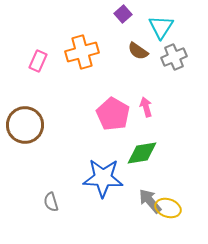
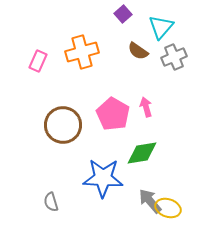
cyan triangle: rotated 8 degrees clockwise
brown circle: moved 38 px right
